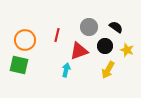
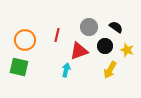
green square: moved 2 px down
yellow arrow: moved 2 px right
